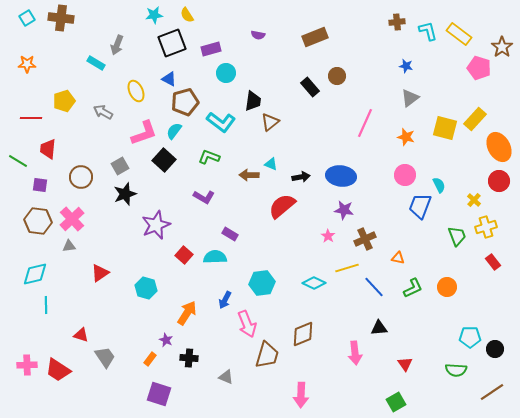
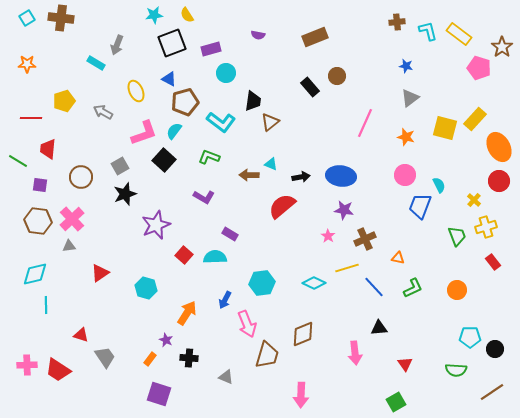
orange circle at (447, 287): moved 10 px right, 3 px down
